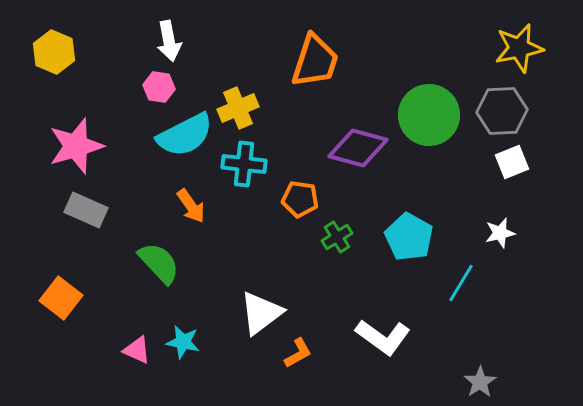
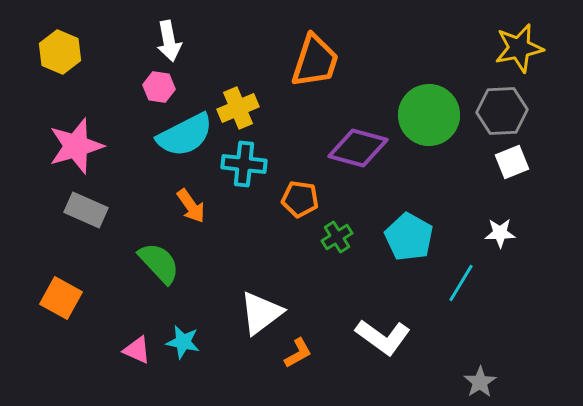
yellow hexagon: moved 6 px right
white star: rotated 12 degrees clockwise
orange square: rotated 9 degrees counterclockwise
